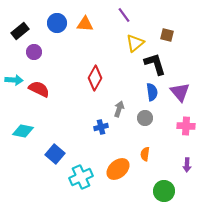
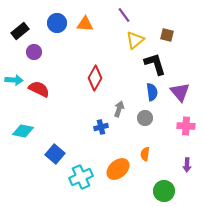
yellow triangle: moved 3 px up
